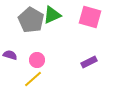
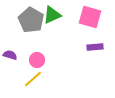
purple rectangle: moved 6 px right, 15 px up; rotated 21 degrees clockwise
